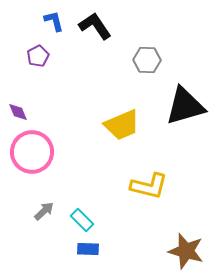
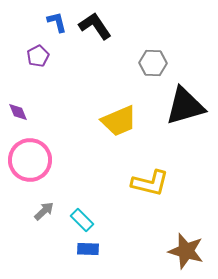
blue L-shape: moved 3 px right, 1 px down
gray hexagon: moved 6 px right, 3 px down
yellow trapezoid: moved 3 px left, 4 px up
pink circle: moved 2 px left, 8 px down
yellow L-shape: moved 1 px right, 3 px up
